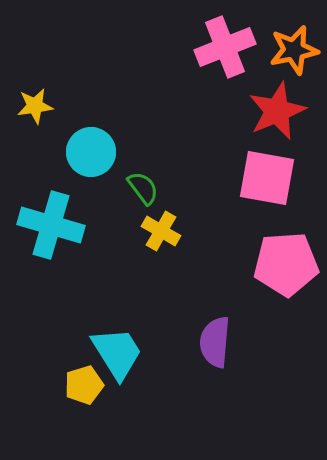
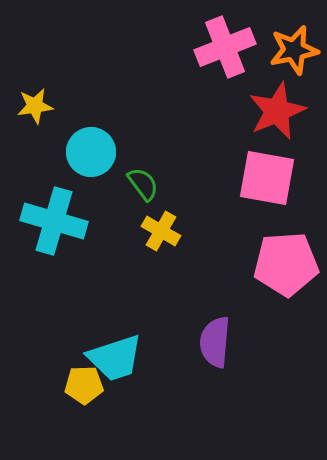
green semicircle: moved 4 px up
cyan cross: moved 3 px right, 4 px up
cyan trapezoid: moved 2 px left, 5 px down; rotated 104 degrees clockwise
yellow pentagon: rotated 15 degrees clockwise
